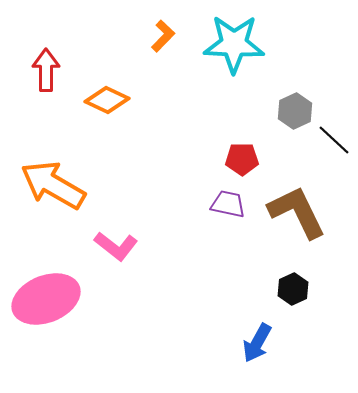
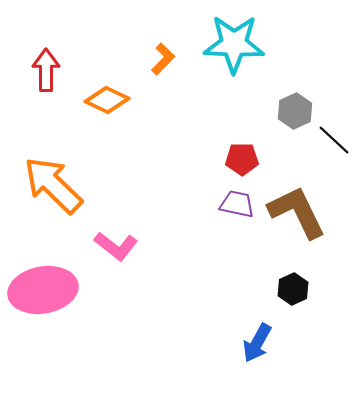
orange L-shape: moved 23 px down
orange arrow: rotated 14 degrees clockwise
purple trapezoid: moved 9 px right
pink ellipse: moved 3 px left, 9 px up; rotated 12 degrees clockwise
